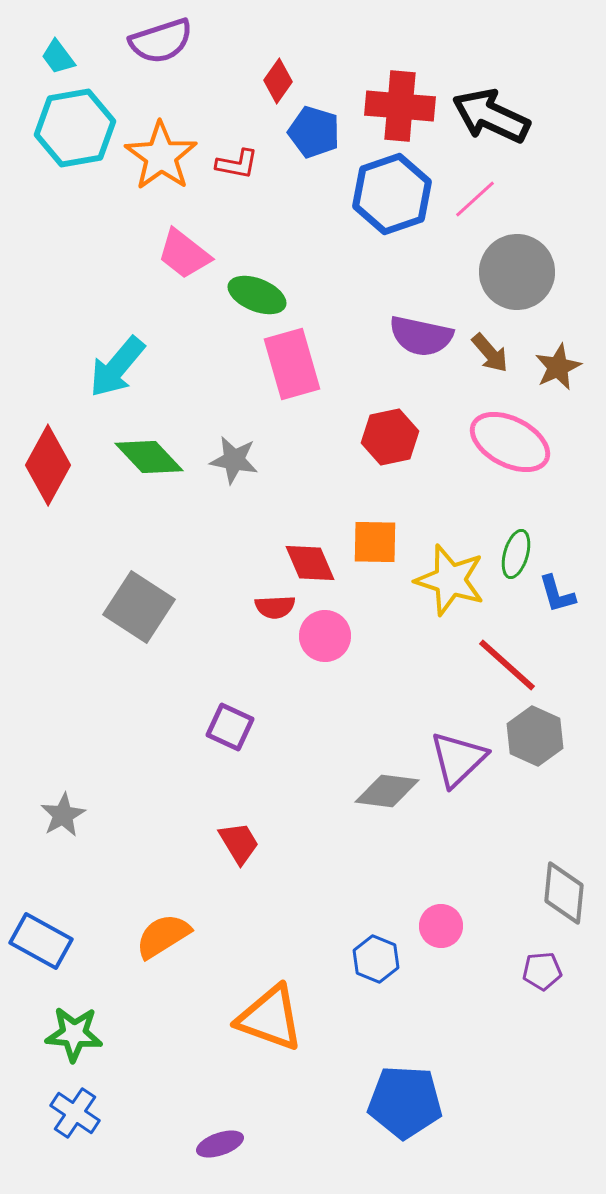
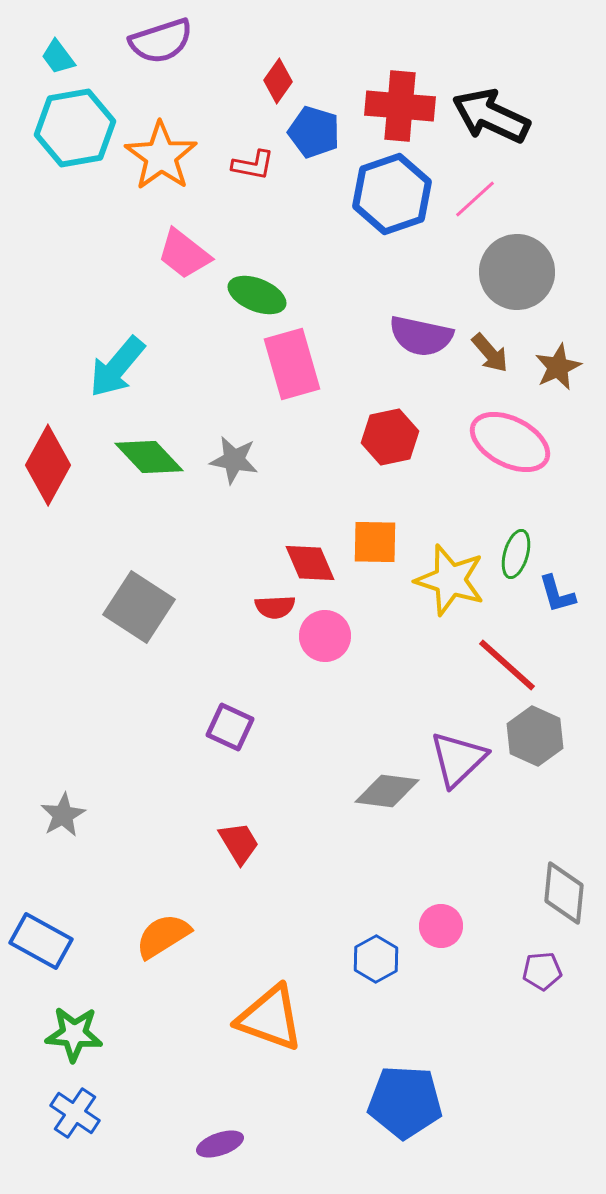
red L-shape at (237, 164): moved 16 px right, 1 px down
blue hexagon at (376, 959): rotated 9 degrees clockwise
